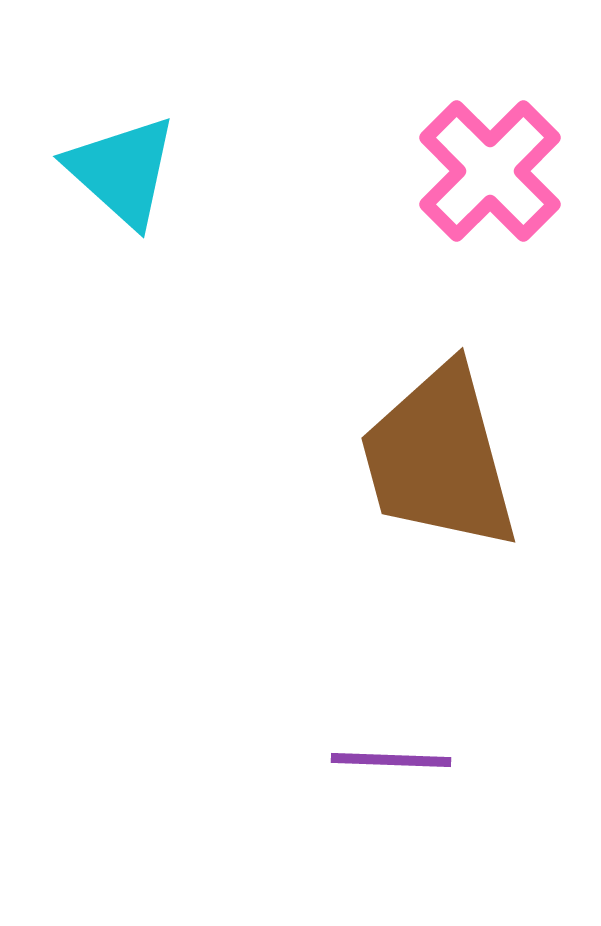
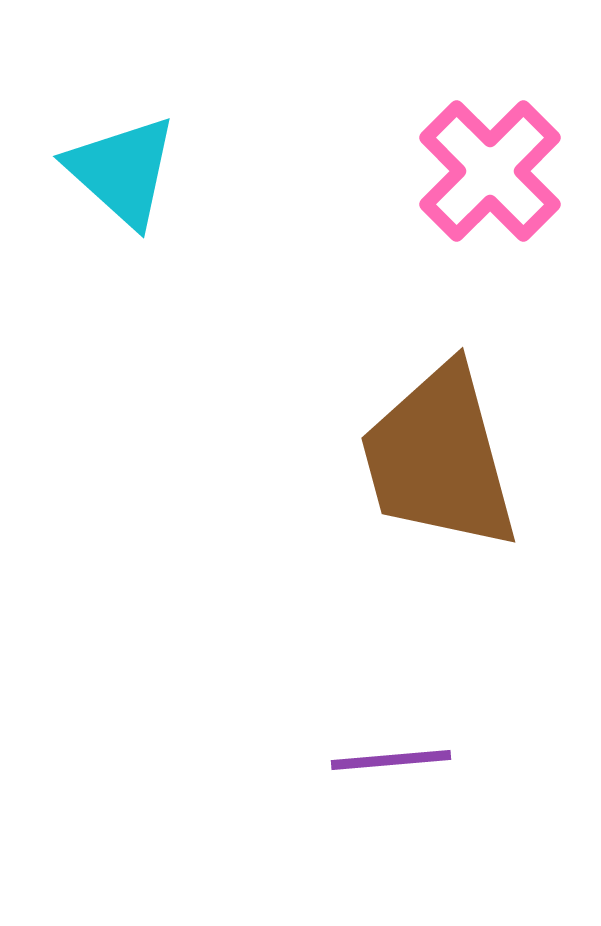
purple line: rotated 7 degrees counterclockwise
